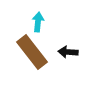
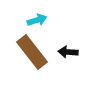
cyan arrow: moved 1 px left, 2 px up; rotated 66 degrees clockwise
